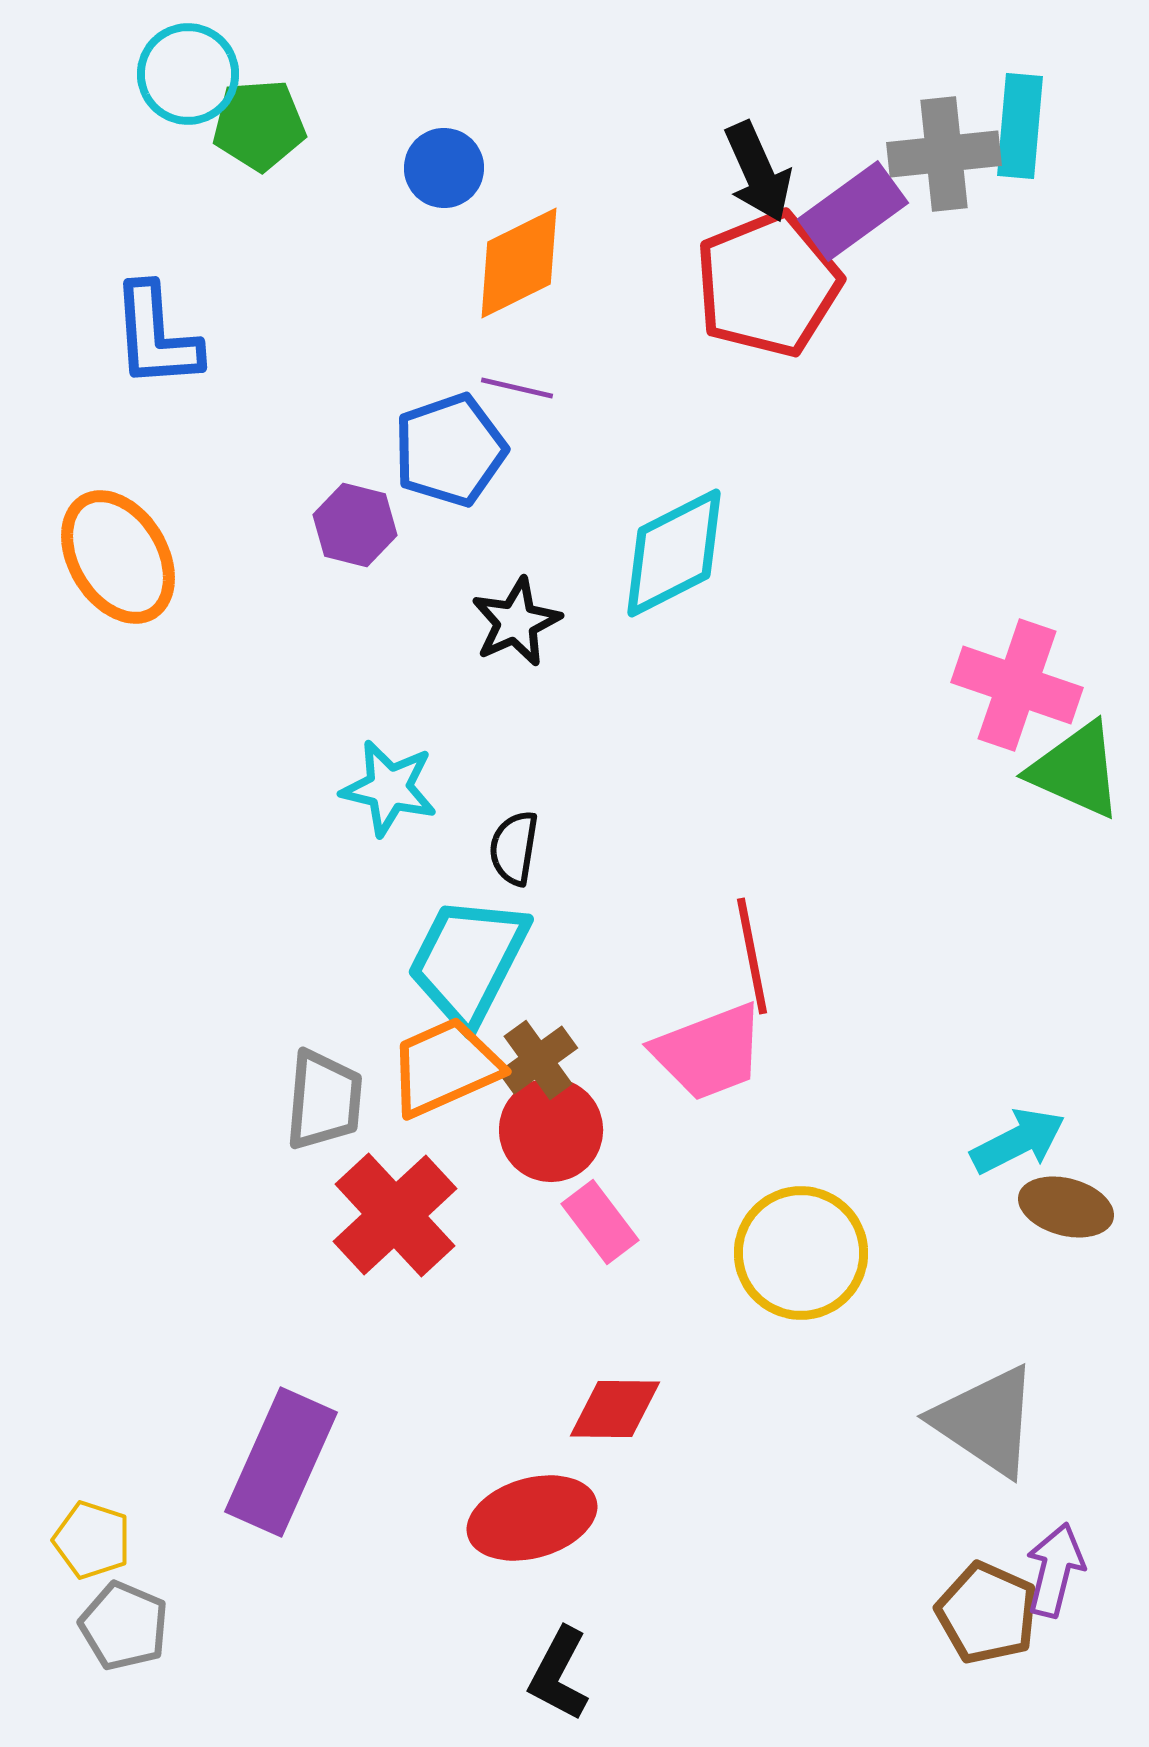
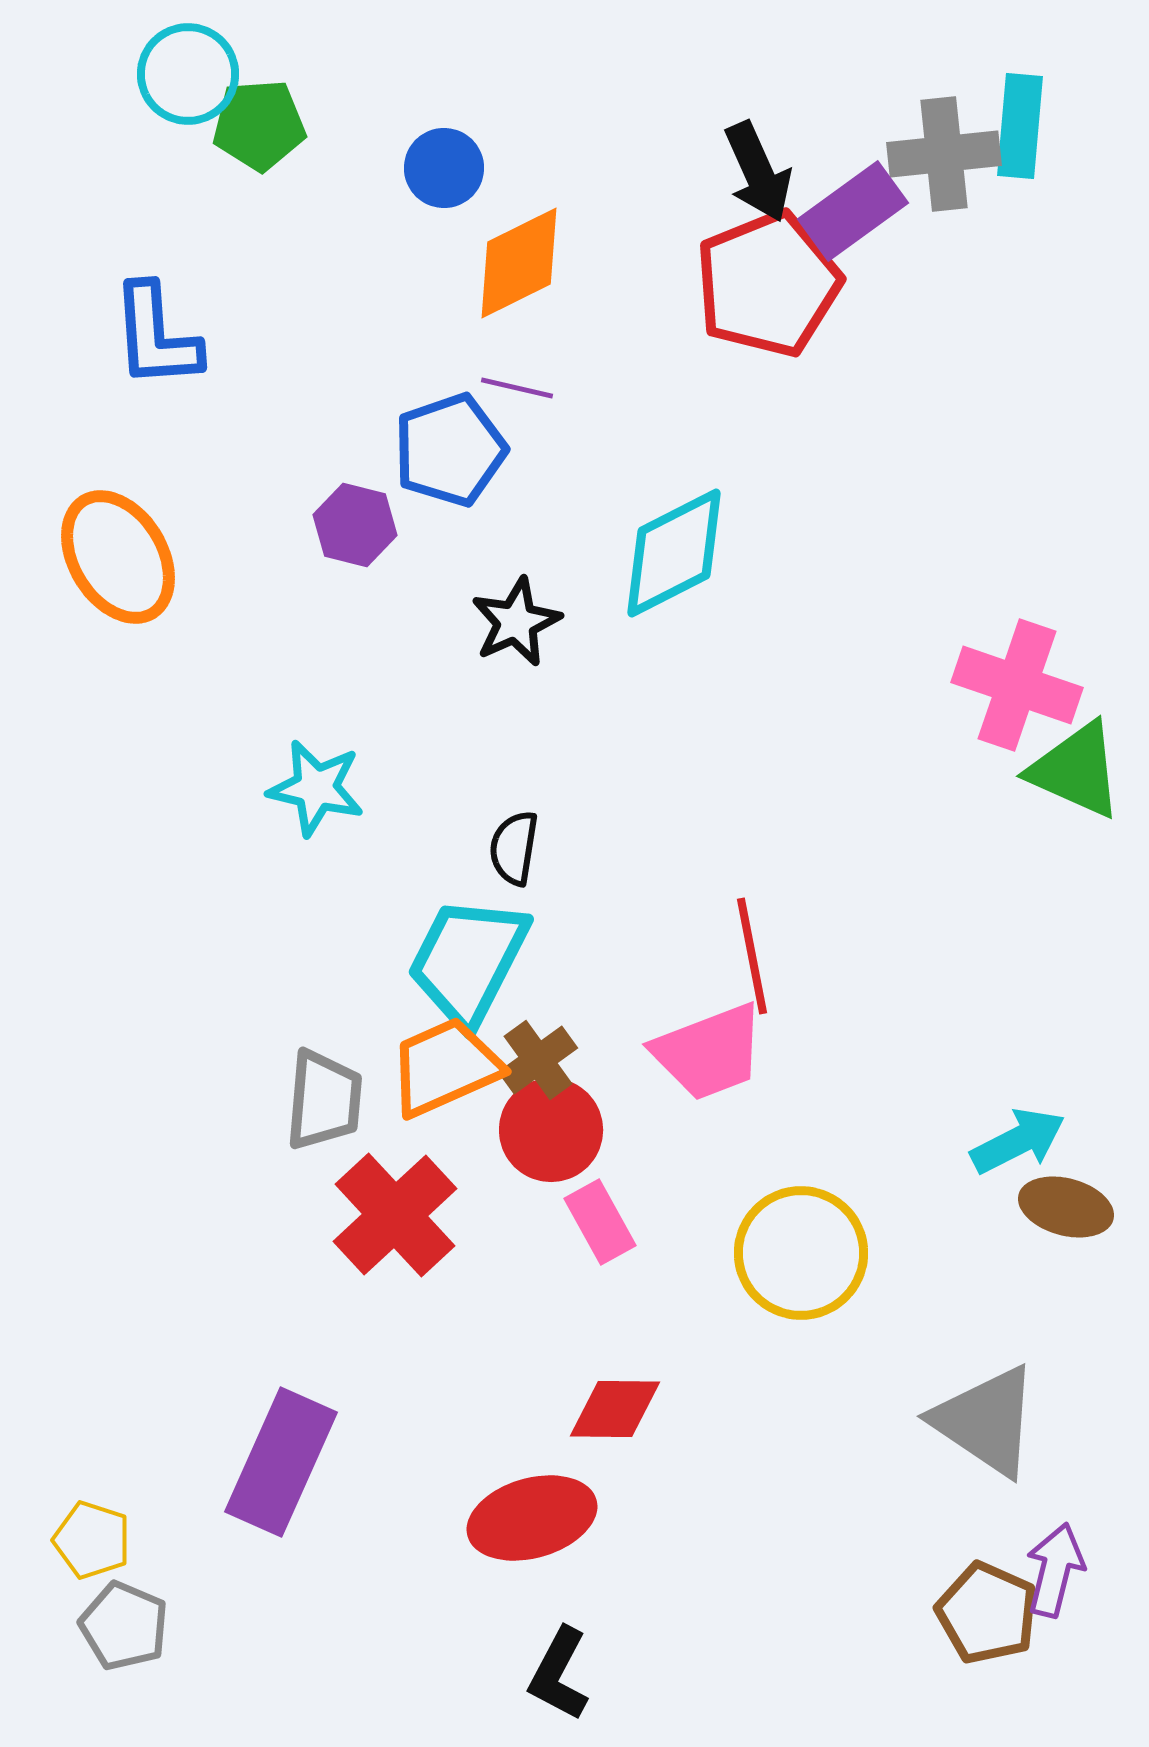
cyan star at (389, 788): moved 73 px left
pink rectangle at (600, 1222): rotated 8 degrees clockwise
